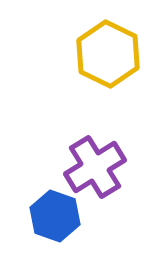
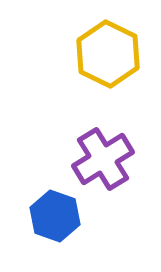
purple cross: moved 8 px right, 8 px up
